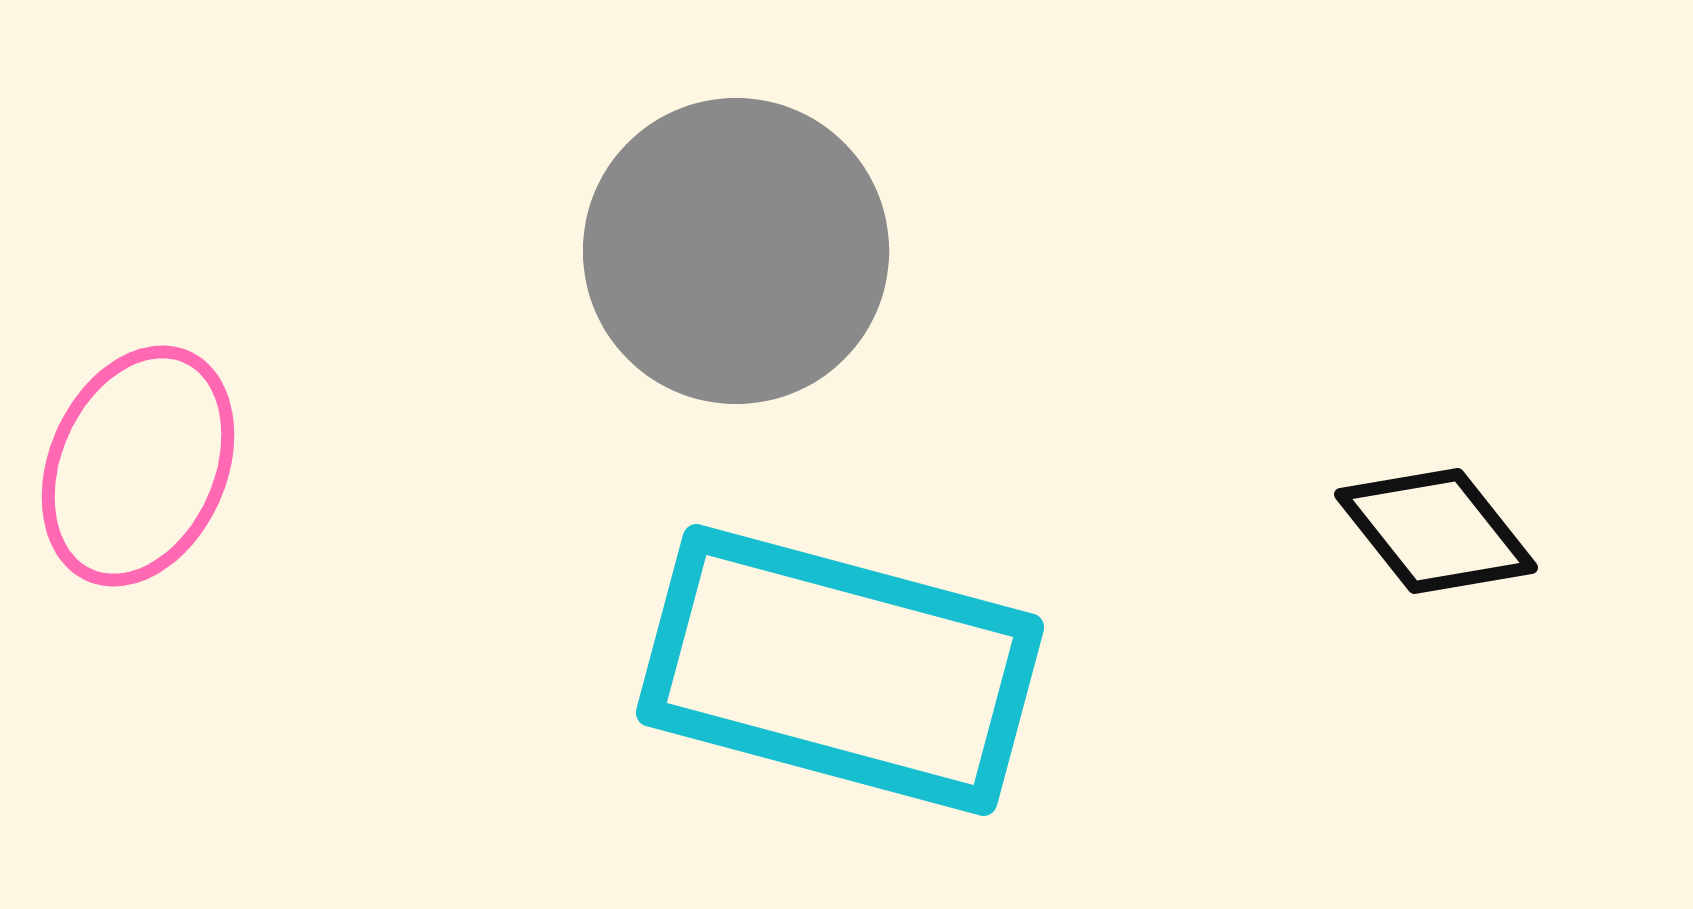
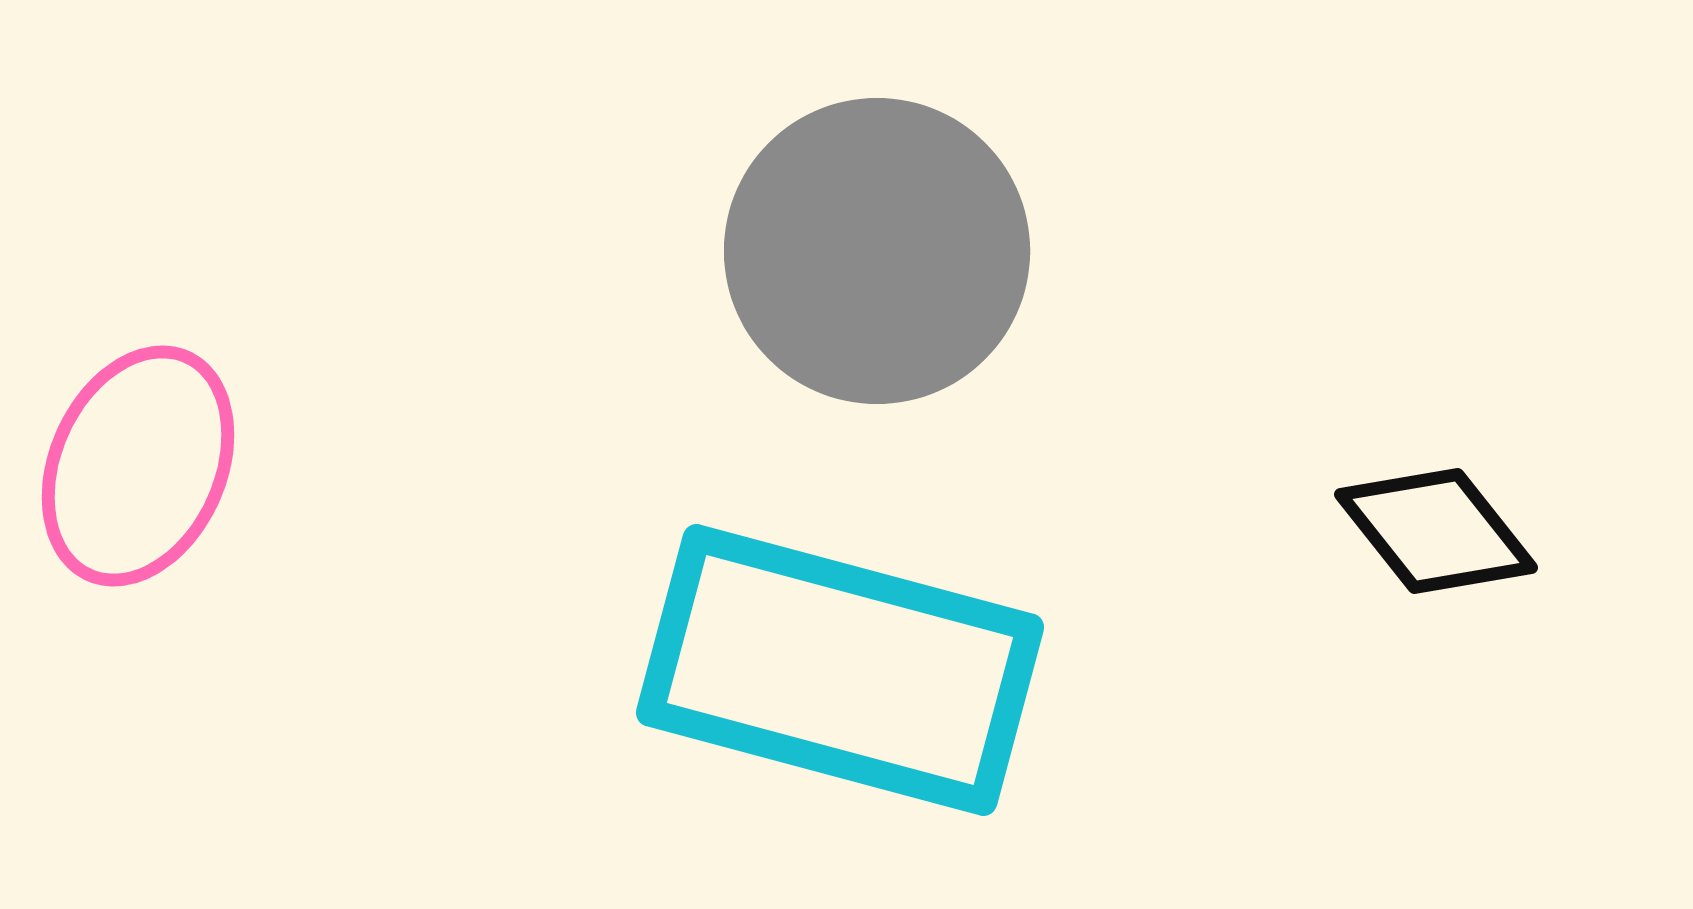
gray circle: moved 141 px right
